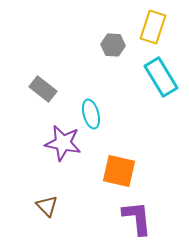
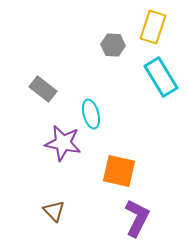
brown triangle: moved 7 px right, 5 px down
purple L-shape: rotated 33 degrees clockwise
